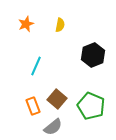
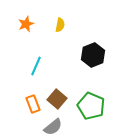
orange rectangle: moved 2 px up
